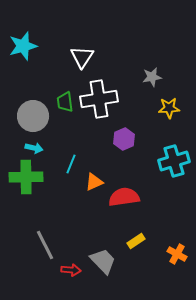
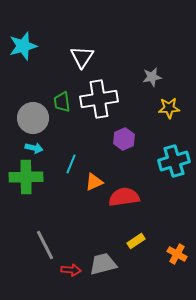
green trapezoid: moved 3 px left
gray circle: moved 2 px down
gray trapezoid: moved 3 px down; rotated 60 degrees counterclockwise
